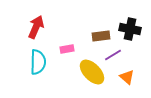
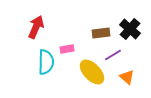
black cross: rotated 30 degrees clockwise
brown rectangle: moved 3 px up
cyan semicircle: moved 8 px right
